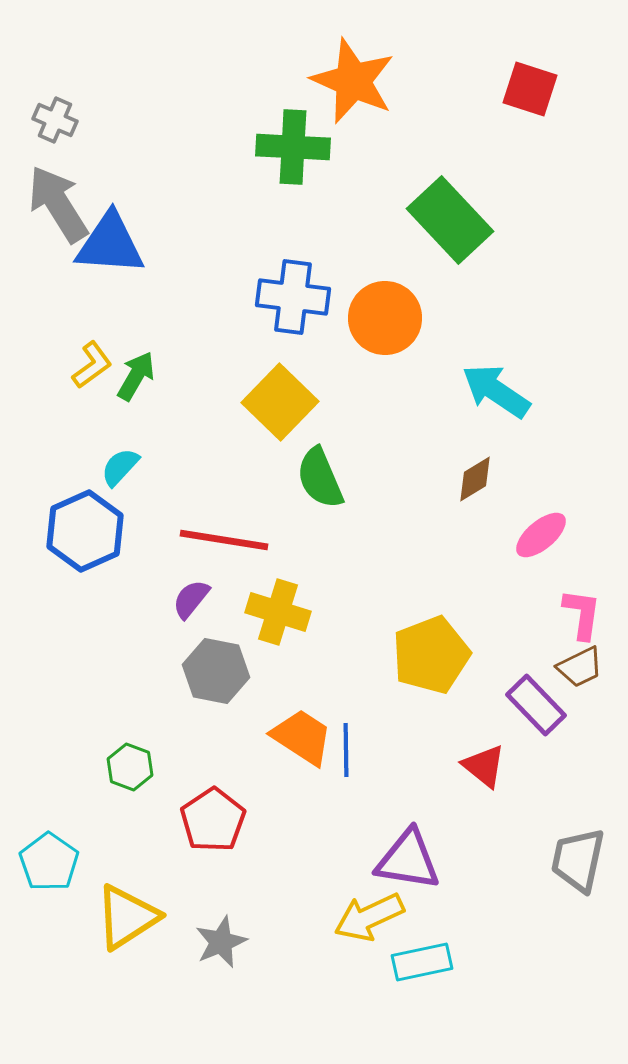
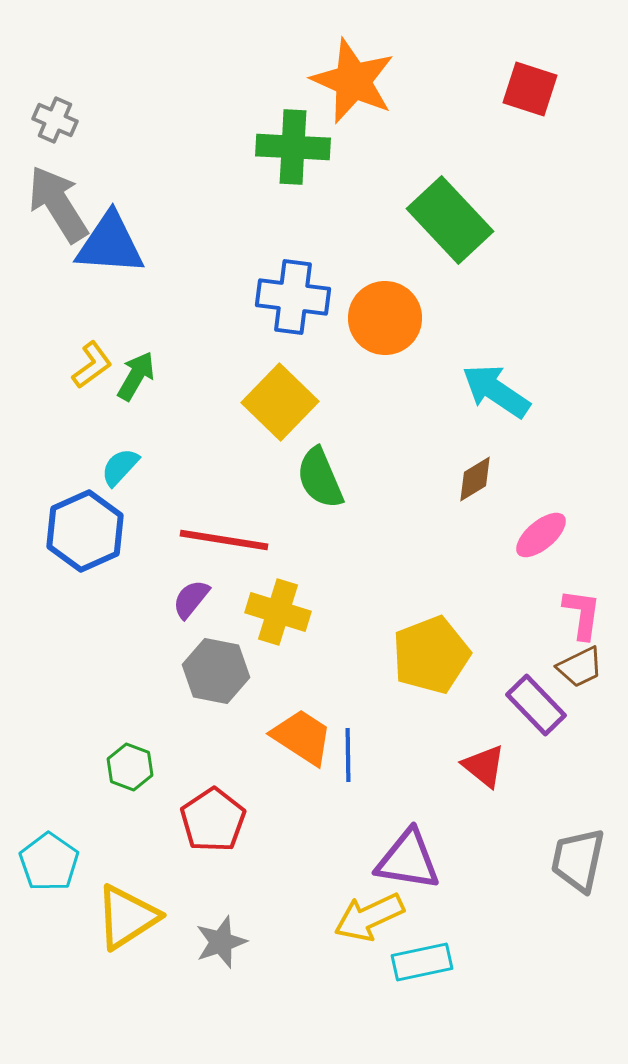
blue line: moved 2 px right, 5 px down
gray star: rotated 4 degrees clockwise
